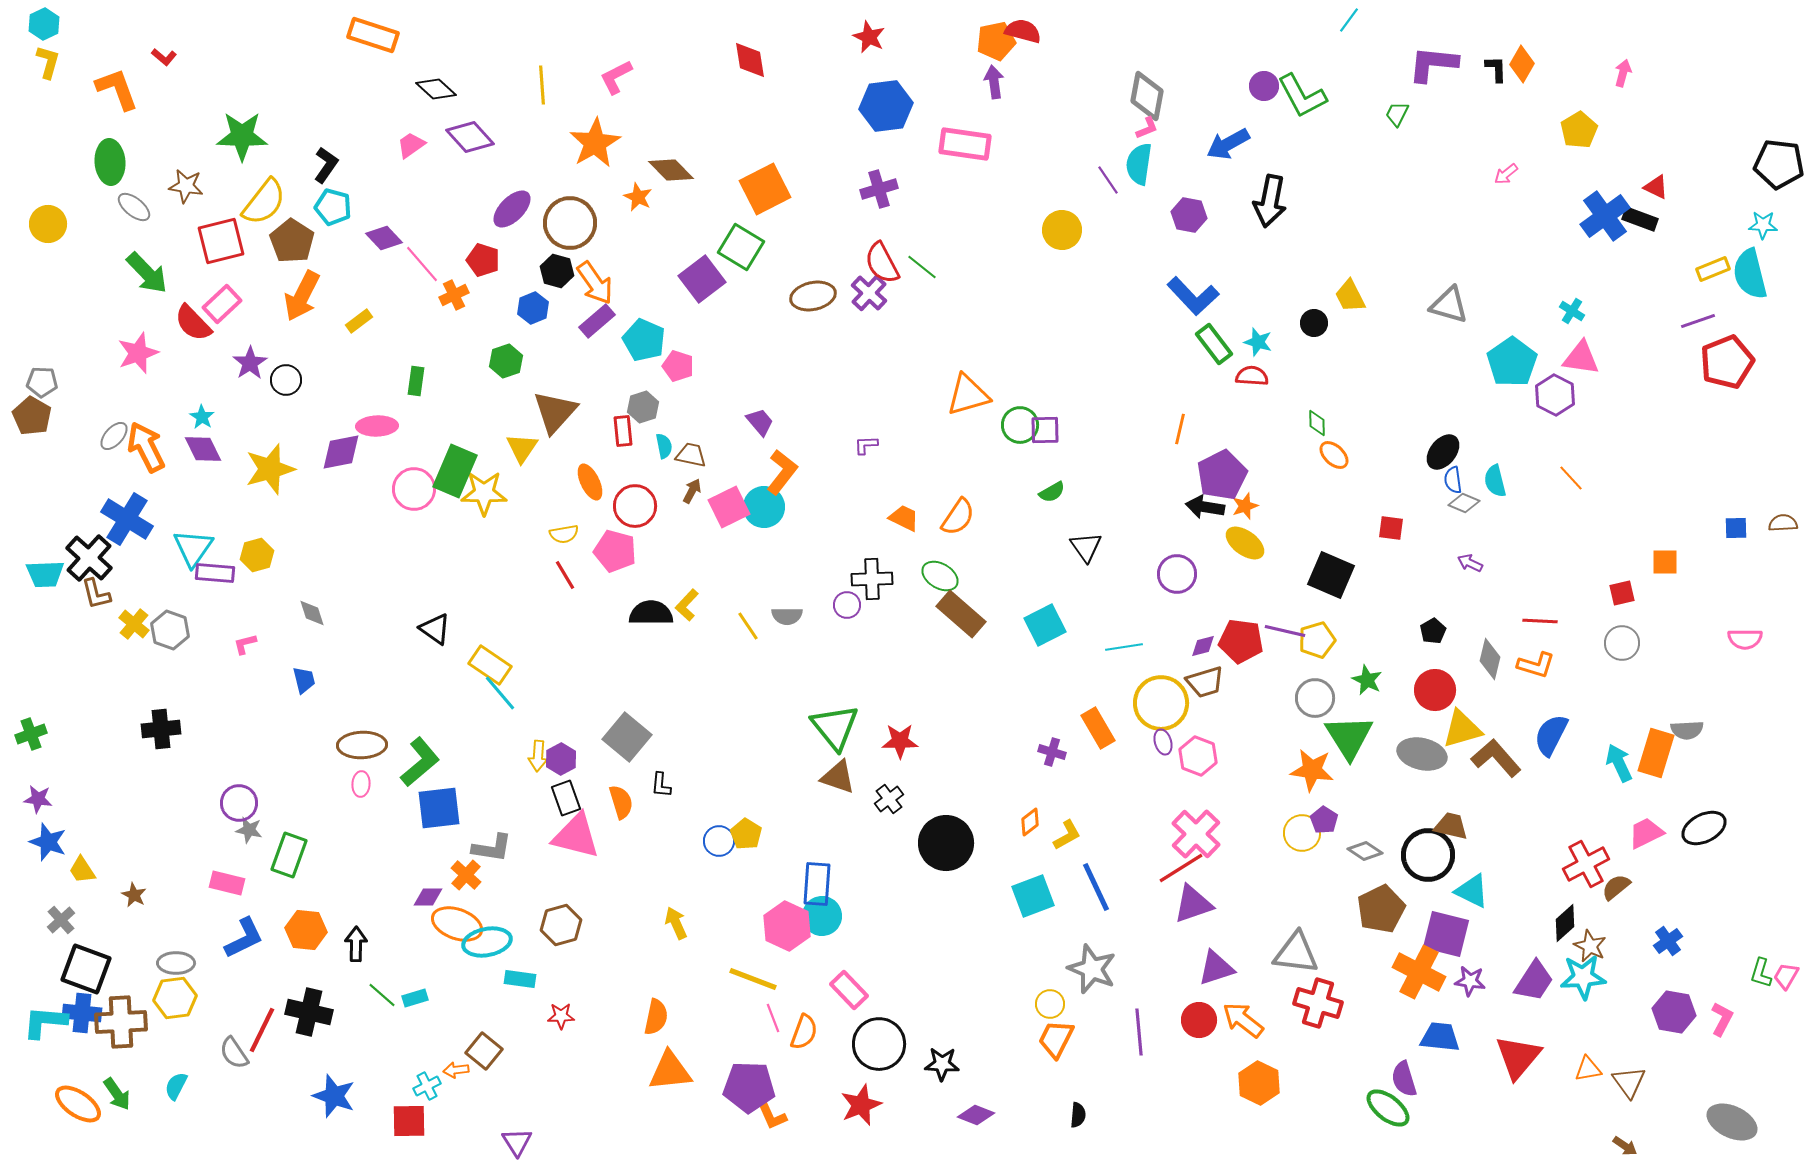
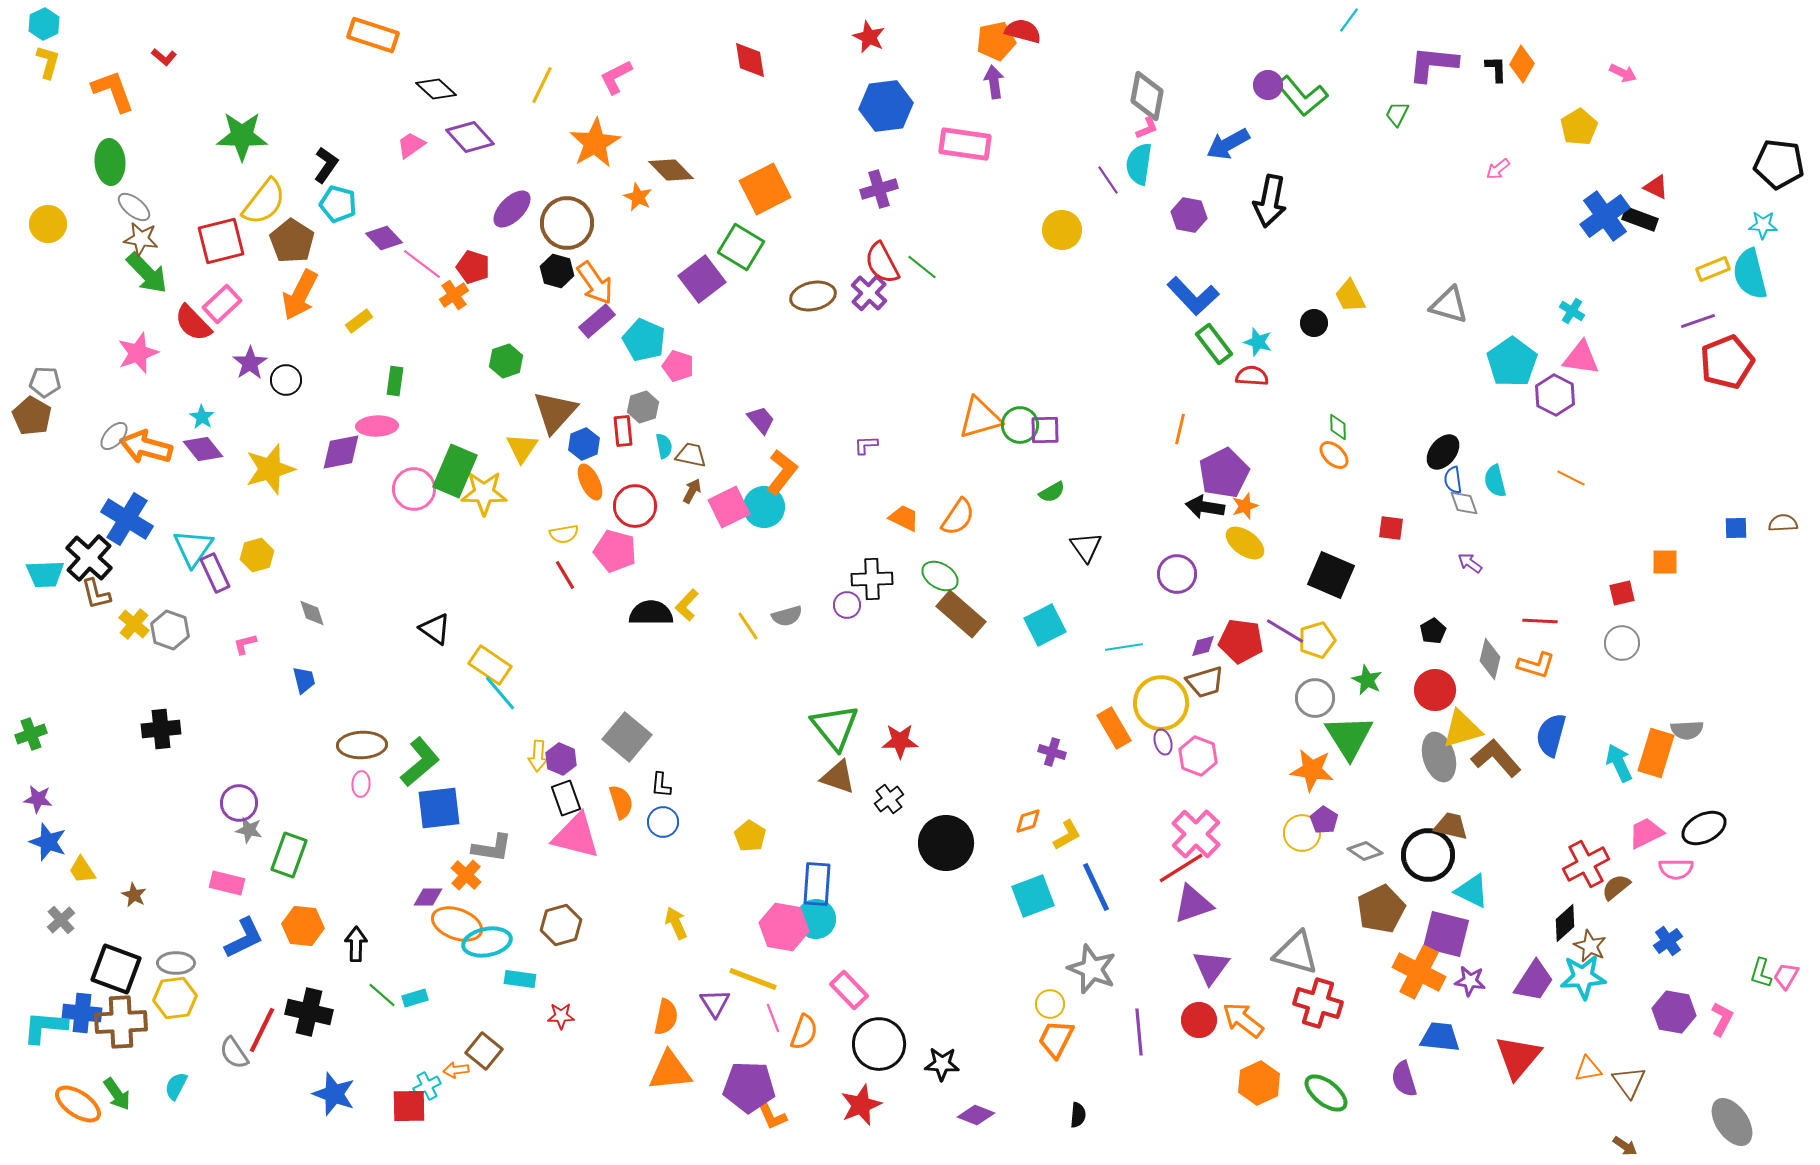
pink arrow at (1623, 73): rotated 100 degrees clockwise
yellow line at (542, 85): rotated 30 degrees clockwise
purple circle at (1264, 86): moved 4 px right, 1 px up
orange L-shape at (117, 89): moved 4 px left, 2 px down
green L-shape at (1302, 96): rotated 12 degrees counterclockwise
yellow pentagon at (1579, 130): moved 3 px up
pink arrow at (1506, 174): moved 8 px left, 5 px up
brown star at (186, 186): moved 45 px left, 53 px down
cyan pentagon at (333, 207): moved 5 px right, 3 px up
brown circle at (570, 223): moved 3 px left
red pentagon at (483, 260): moved 10 px left, 7 px down
pink line at (422, 264): rotated 12 degrees counterclockwise
orange cross at (454, 295): rotated 8 degrees counterclockwise
orange arrow at (302, 296): moved 2 px left, 1 px up
blue hexagon at (533, 308): moved 51 px right, 136 px down
green rectangle at (416, 381): moved 21 px left
gray pentagon at (42, 382): moved 3 px right
orange triangle at (968, 395): moved 12 px right, 23 px down
purple trapezoid at (760, 422): moved 1 px right, 2 px up
green diamond at (1317, 423): moved 21 px right, 4 px down
orange arrow at (146, 447): rotated 48 degrees counterclockwise
purple diamond at (203, 449): rotated 12 degrees counterclockwise
purple pentagon at (1222, 475): moved 2 px right, 2 px up
orange line at (1571, 478): rotated 20 degrees counterclockwise
gray diamond at (1464, 503): rotated 48 degrees clockwise
purple arrow at (1470, 563): rotated 10 degrees clockwise
purple rectangle at (215, 573): rotated 60 degrees clockwise
gray semicircle at (787, 616): rotated 16 degrees counterclockwise
purple line at (1285, 631): rotated 18 degrees clockwise
pink semicircle at (1745, 639): moved 69 px left, 230 px down
orange rectangle at (1098, 728): moved 16 px right
blue semicircle at (1551, 735): rotated 12 degrees counterclockwise
gray ellipse at (1422, 754): moved 17 px right, 3 px down; rotated 60 degrees clockwise
purple hexagon at (561, 759): rotated 8 degrees counterclockwise
orange diamond at (1030, 822): moved 2 px left, 1 px up; rotated 20 degrees clockwise
yellow pentagon at (746, 834): moved 4 px right, 2 px down
blue circle at (719, 841): moved 56 px left, 19 px up
cyan circle at (822, 916): moved 6 px left, 3 px down
pink hexagon at (787, 926): moved 3 px left, 1 px down; rotated 15 degrees counterclockwise
orange hexagon at (306, 930): moved 3 px left, 4 px up
gray triangle at (1296, 953): rotated 9 degrees clockwise
purple triangle at (1216, 968): moved 5 px left, 1 px up; rotated 36 degrees counterclockwise
black square at (86, 969): moved 30 px right
orange semicircle at (656, 1017): moved 10 px right
cyan L-shape at (45, 1022): moved 5 px down
orange hexagon at (1259, 1083): rotated 9 degrees clockwise
blue star at (334, 1096): moved 2 px up
green ellipse at (1388, 1108): moved 62 px left, 15 px up
red square at (409, 1121): moved 15 px up
gray ellipse at (1732, 1122): rotated 30 degrees clockwise
purple triangle at (517, 1142): moved 198 px right, 139 px up
